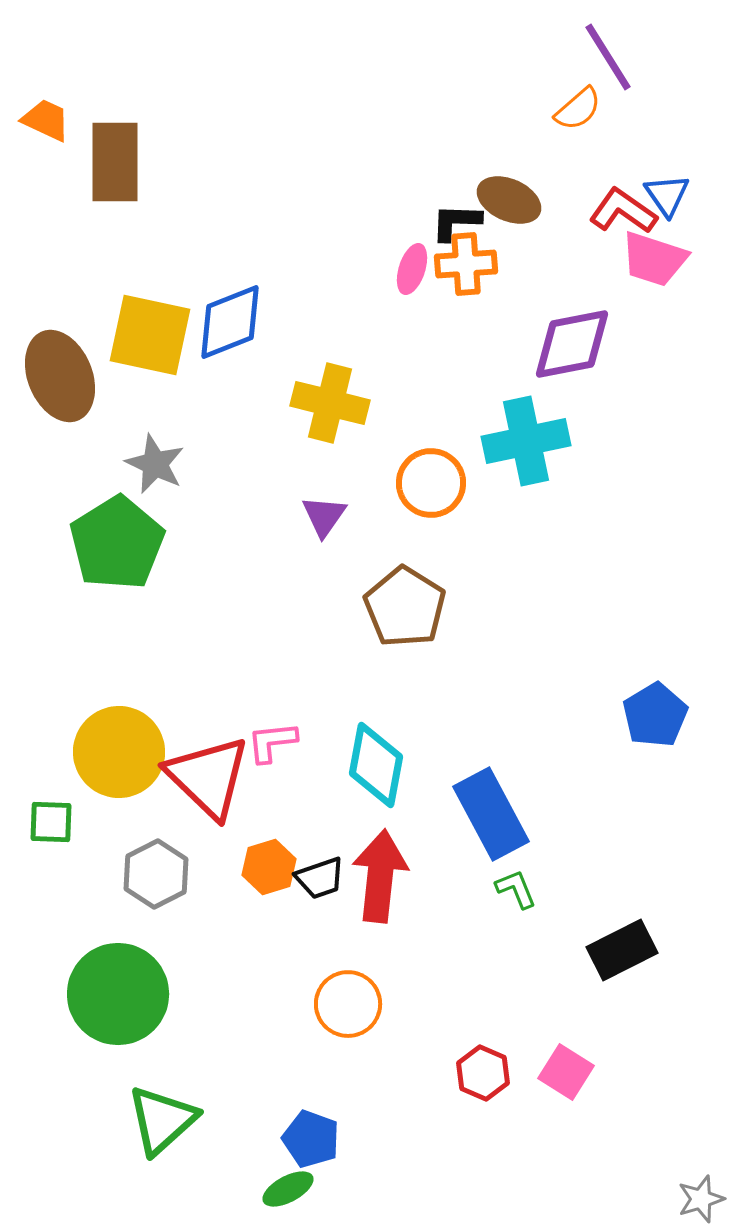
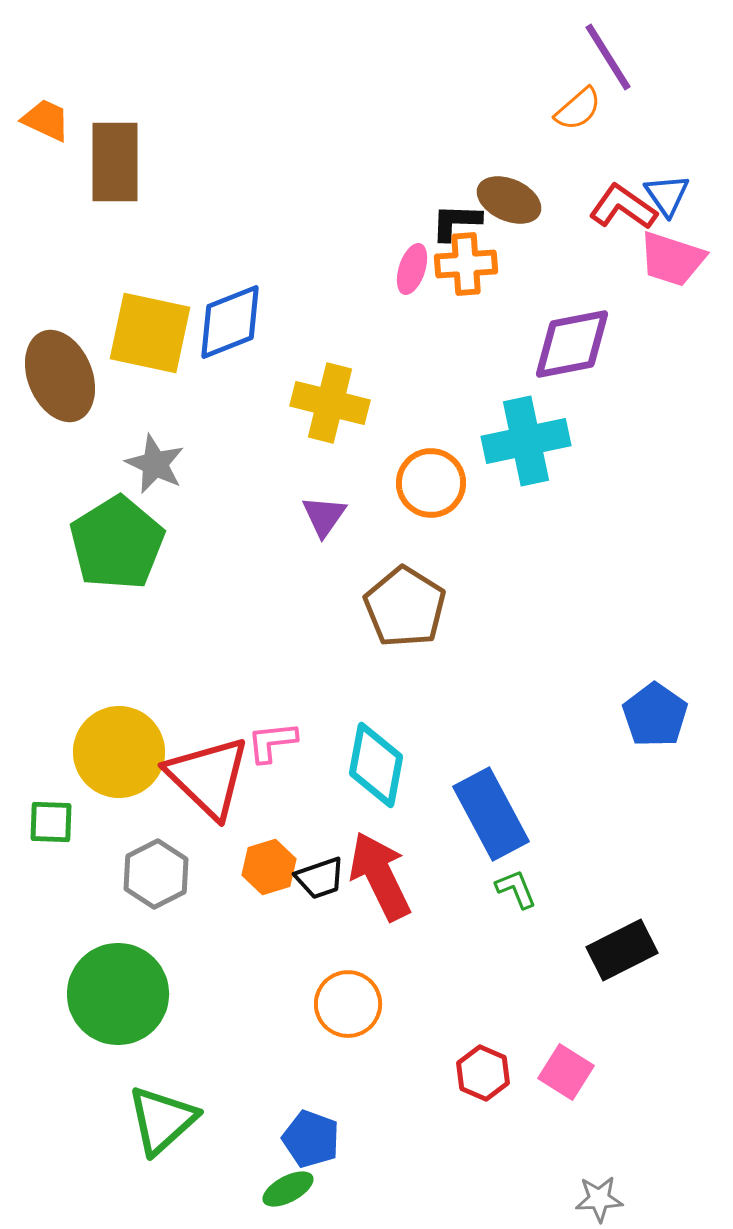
red L-shape at (623, 211): moved 4 px up
pink trapezoid at (654, 259): moved 18 px right
yellow square at (150, 335): moved 2 px up
blue pentagon at (655, 715): rotated 6 degrees counterclockwise
red arrow at (380, 876): rotated 32 degrees counterclockwise
gray star at (701, 1199): moved 102 px left; rotated 15 degrees clockwise
